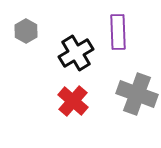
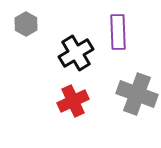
gray hexagon: moved 7 px up
red cross: rotated 24 degrees clockwise
